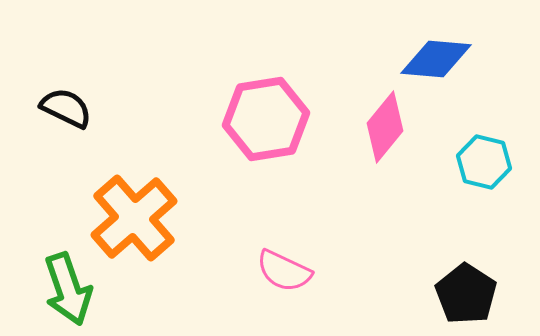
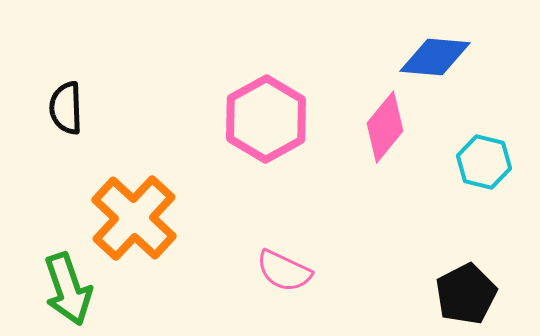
blue diamond: moved 1 px left, 2 px up
black semicircle: rotated 118 degrees counterclockwise
pink hexagon: rotated 20 degrees counterclockwise
orange cross: rotated 6 degrees counterclockwise
black pentagon: rotated 12 degrees clockwise
